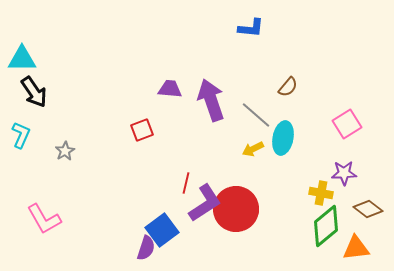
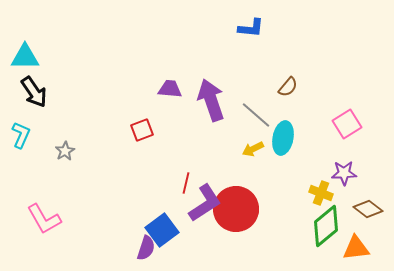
cyan triangle: moved 3 px right, 2 px up
yellow cross: rotated 10 degrees clockwise
